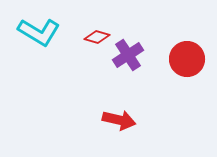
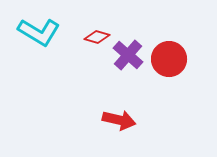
purple cross: rotated 16 degrees counterclockwise
red circle: moved 18 px left
